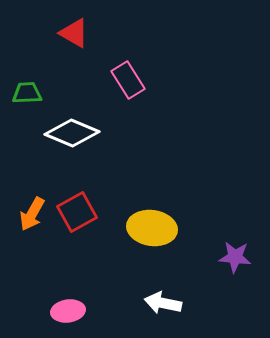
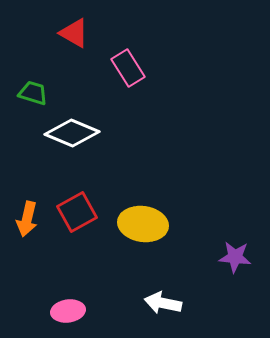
pink rectangle: moved 12 px up
green trapezoid: moved 6 px right; rotated 20 degrees clockwise
orange arrow: moved 5 px left, 5 px down; rotated 16 degrees counterclockwise
yellow ellipse: moved 9 px left, 4 px up
